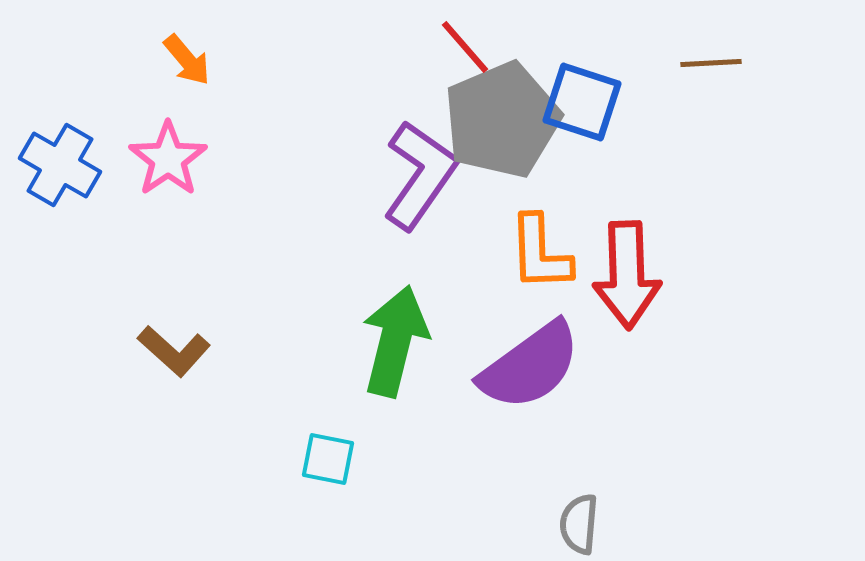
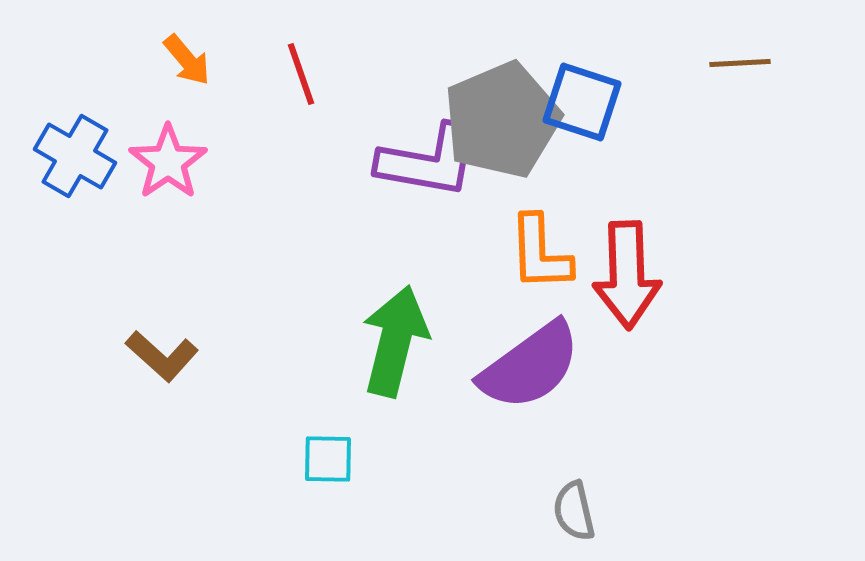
red line: moved 164 px left, 27 px down; rotated 22 degrees clockwise
brown line: moved 29 px right
pink star: moved 3 px down
blue cross: moved 15 px right, 9 px up
purple L-shape: moved 9 px right, 14 px up; rotated 65 degrees clockwise
brown L-shape: moved 12 px left, 5 px down
cyan square: rotated 10 degrees counterclockwise
gray semicircle: moved 5 px left, 13 px up; rotated 18 degrees counterclockwise
